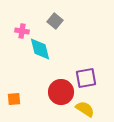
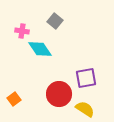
cyan diamond: rotated 20 degrees counterclockwise
red circle: moved 2 px left, 2 px down
orange square: rotated 32 degrees counterclockwise
